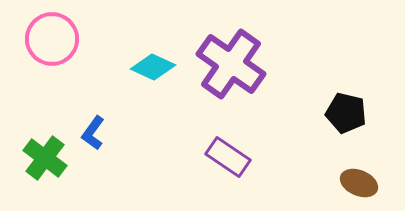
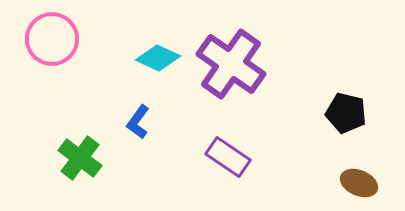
cyan diamond: moved 5 px right, 9 px up
blue L-shape: moved 45 px right, 11 px up
green cross: moved 35 px right
